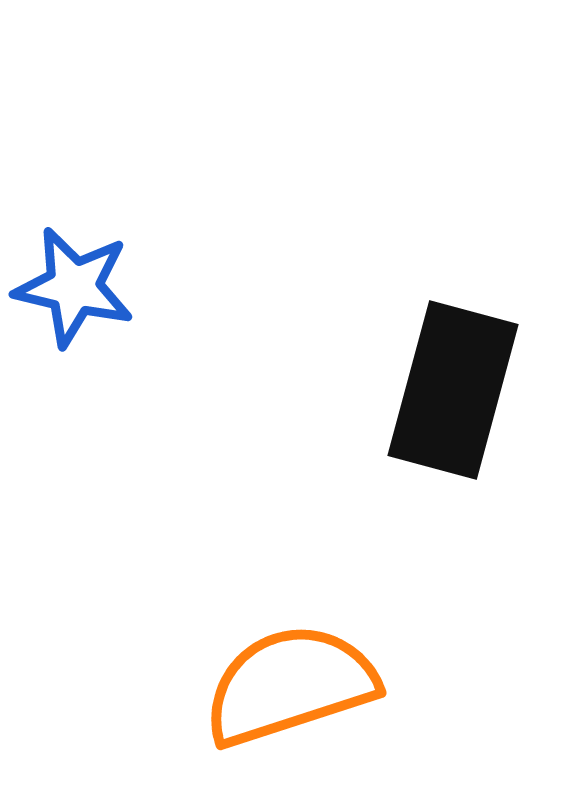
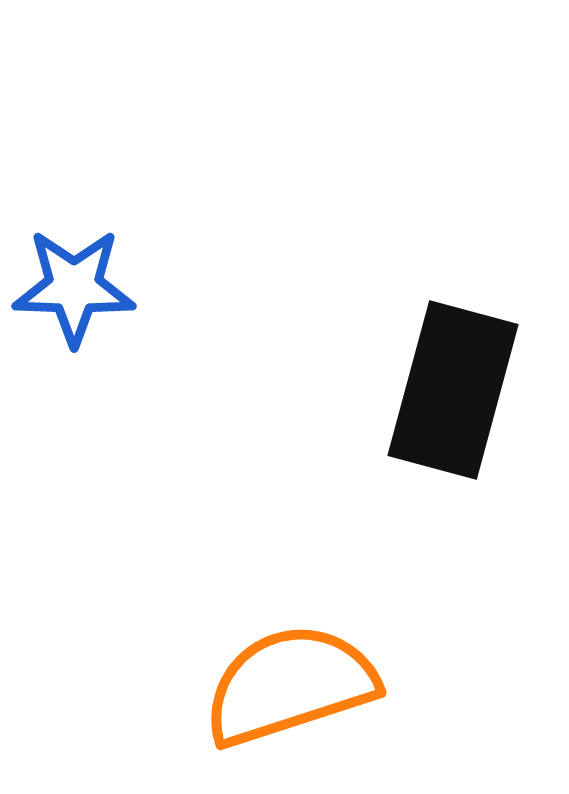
blue star: rotated 11 degrees counterclockwise
